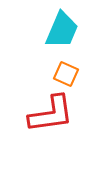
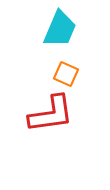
cyan trapezoid: moved 2 px left, 1 px up
